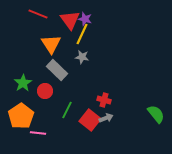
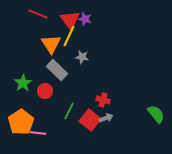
yellow line: moved 13 px left, 2 px down
red cross: moved 1 px left
green line: moved 2 px right, 1 px down
orange pentagon: moved 6 px down
